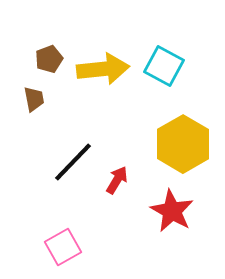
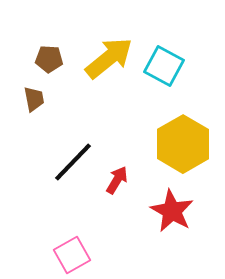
brown pentagon: rotated 24 degrees clockwise
yellow arrow: moved 6 px right, 11 px up; rotated 33 degrees counterclockwise
pink square: moved 9 px right, 8 px down
